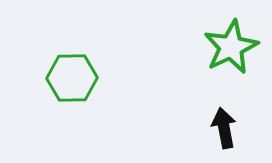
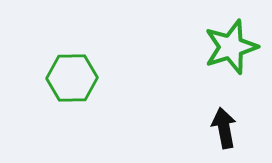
green star: rotated 8 degrees clockwise
